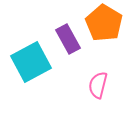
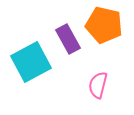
orange pentagon: moved 2 px down; rotated 18 degrees counterclockwise
